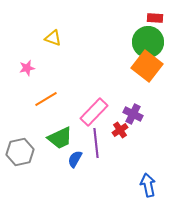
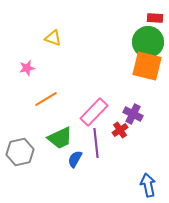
orange square: rotated 24 degrees counterclockwise
